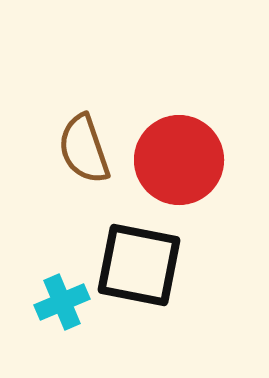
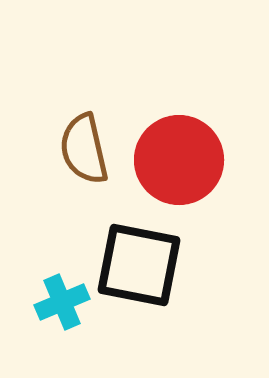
brown semicircle: rotated 6 degrees clockwise
